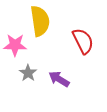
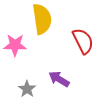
yellow semicircle: moved 2 px right, 2 px up
gray star: moved 1 px left, 16 px down
